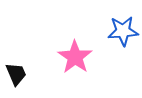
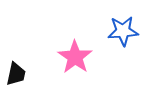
black trapezoid: rotated 35 degrees clockwise
